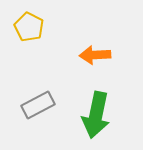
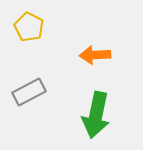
gray rectangle: moved 9 px left, 13 px up
